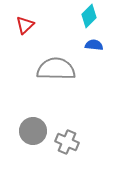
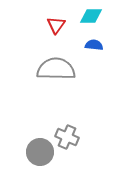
cyan diamond: moved 2 px right; rotated 45 degrees clockwise
red triangle: moved 31 px right; rotated 12 degrees counterclockwise
gray circle: moved 7 px right, 21 px down
gray cross: moved 5 px up
